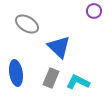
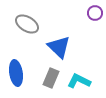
purple circle: moved 1 px right, 2 px down
cyan L-shape: moved 1 px right, 1 px up
